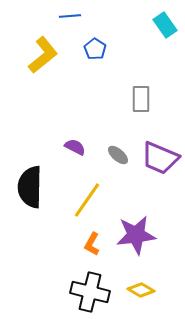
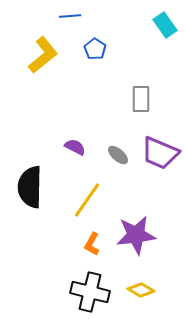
purple trapezoid: moved 5 px up
